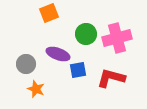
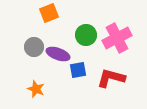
green circle: moved 1 px down
pink cross: rotated 12 degrees counterclockwise
gray circle: moved 8 px right, 17 px up
